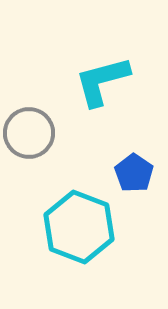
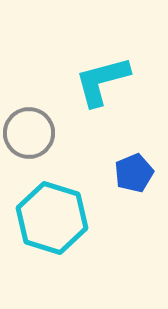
blue pentagon: rotated 15 degrees clockwise
cyan hexagon: moved 27 px left, 9 px up; rotated 4 degrees counterclockwise
